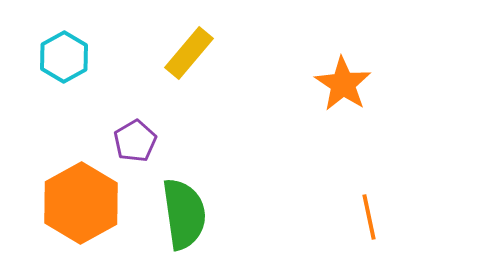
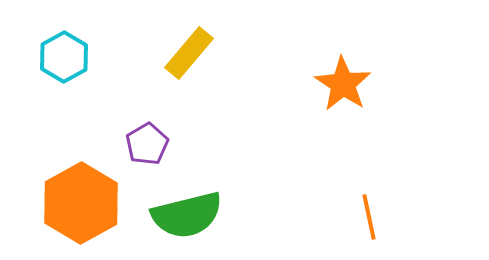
purple pentagon: moved 12 px right, 3 px down
green semicircle: moved 3 px right, 1 px down; rotated 84 degrees clockwise
